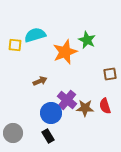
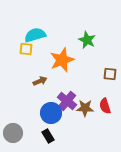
yellow square: moved 11 px right, 4 px down
orange star: moved 3 px left, 8 px down
brown square: rotated 16 degrees clockwise
purple cross: moved 1 px down
